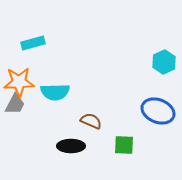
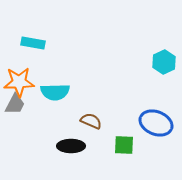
cyan rectangle: rotated 25 degrees clockwise
blue ellipse: moved 2 px left, 12 px down
